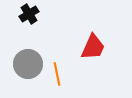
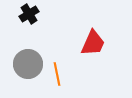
red trapezoid: moved 4 px up
